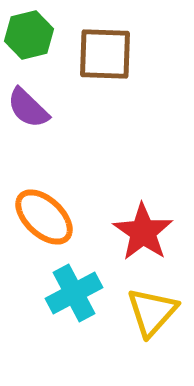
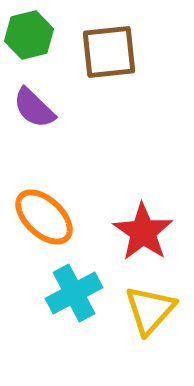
brown square: moved 4 px right, 2 px up; rotated 8 degrees counterclockwise
purple semicircle: moved 6 px right
yellow triangle: moved 2 px left, 2 px up
